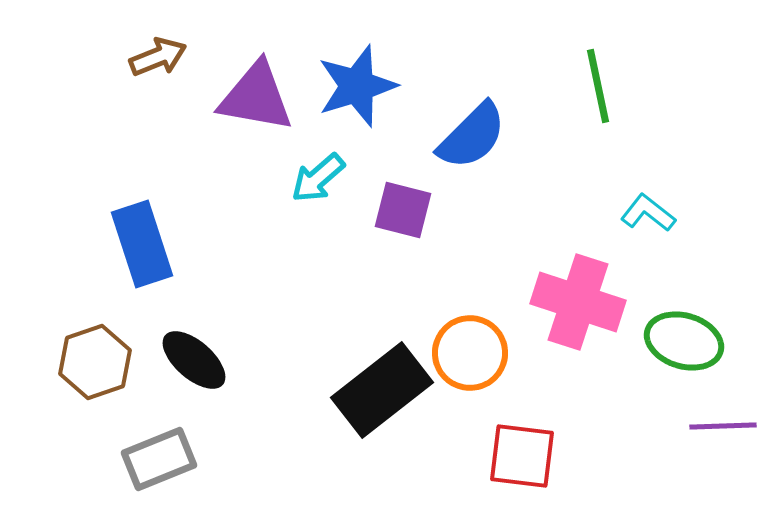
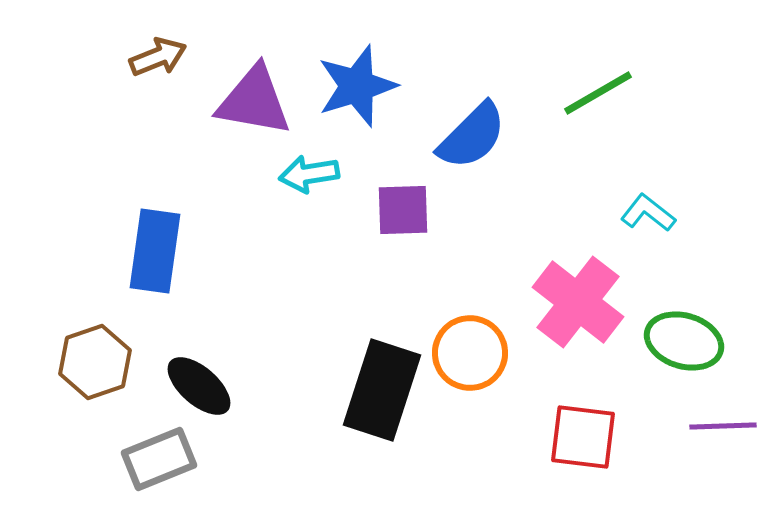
green line: moved 7 px down; rotated 72 degrees clockwise
purple triangle: moved 2 px left, 4 px down
cyan arrow: moved 9 px left, 4 px up; rotated 32 degrees clockwise
purple square: rotated 16 degrees counterclockwise
blue rectangle: moved 13 px right, 7 px down; rotated 26 degrees clockwise
pink cross: rotated 20 degrees clockwise
black ellipse: moved 5 px right, 26 px down
black rectangle: rotated 34 degrees counterclockwise
red square: moved 61 px right, 19 px up
